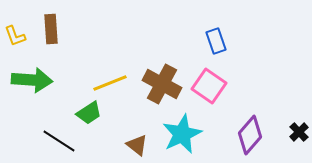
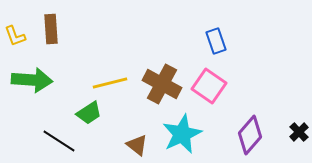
yellow line: rotated 8 degrees clockwise
